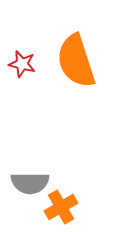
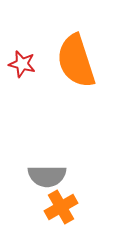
gray semicircle: moved 17 px right, 7 px up
